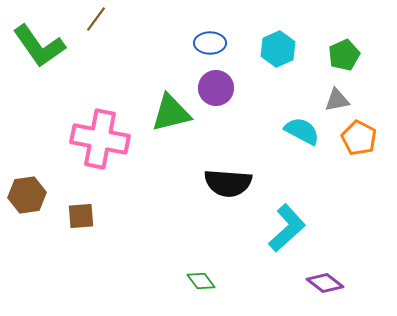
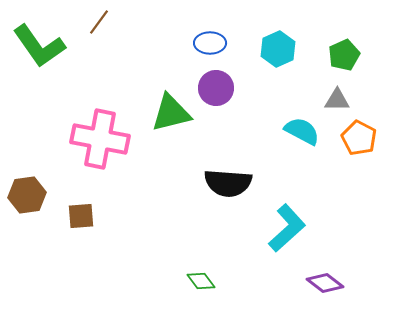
brown line: moved 3 px right, 3 px down
gray triangle: rotated 12 degrees clockwise
